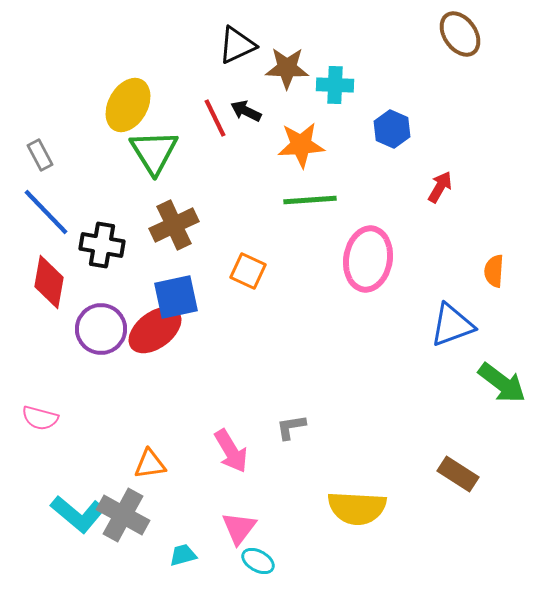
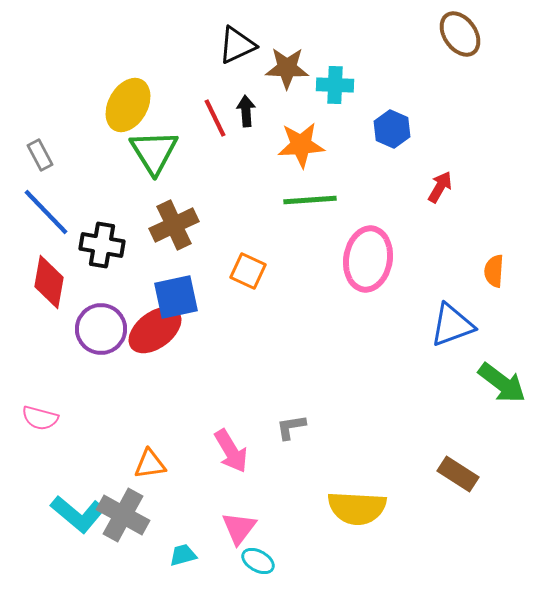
black arrow: rotated 60 degrees clockwise
